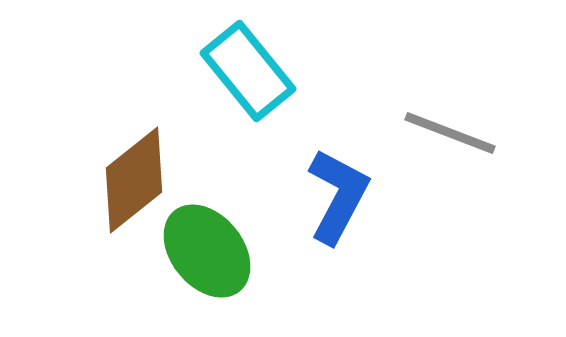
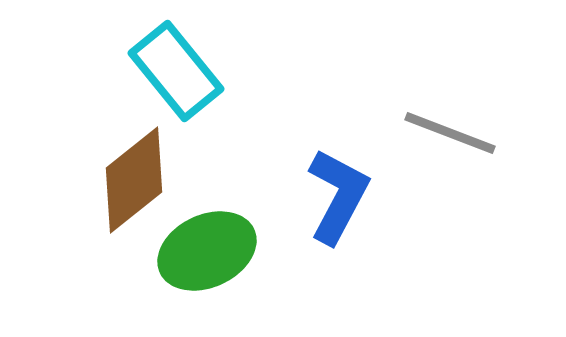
cyan rectangle: moved 72 px left
green ellipse: rotated 76 degrees counterclockwise
